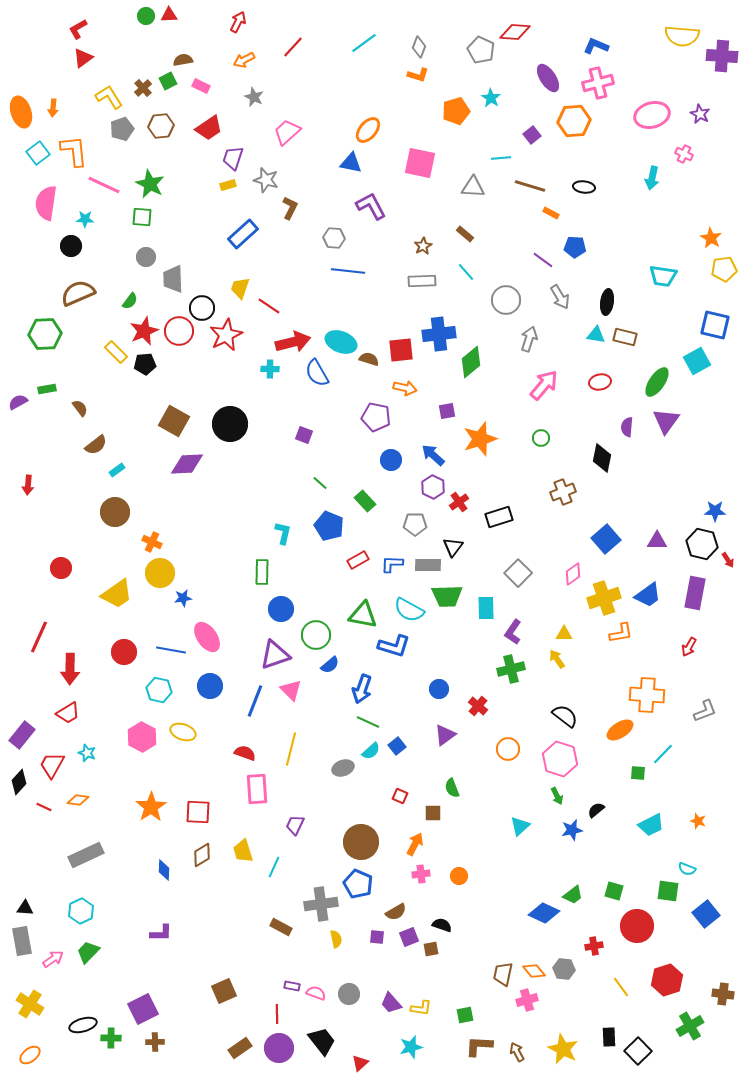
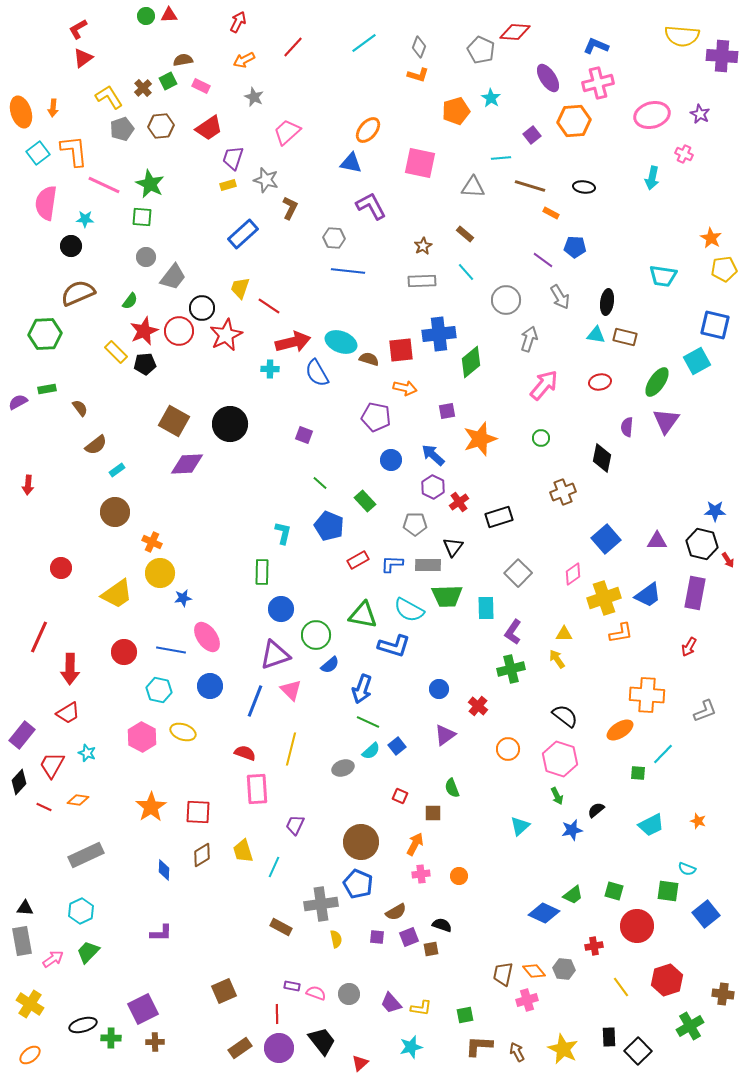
gray trapezoid at (173, 279): moved 2 px up; rotated 140 degrees counterclockwise
